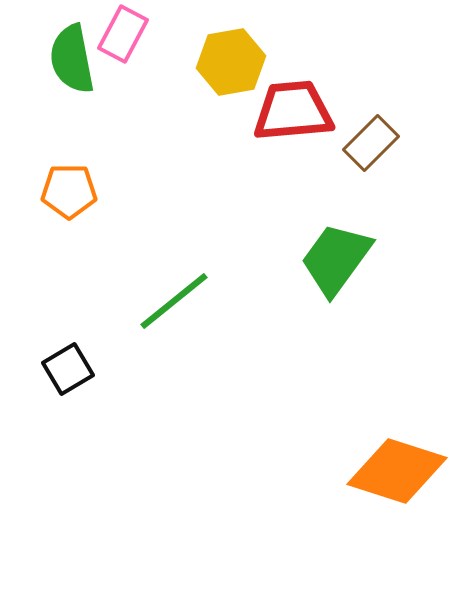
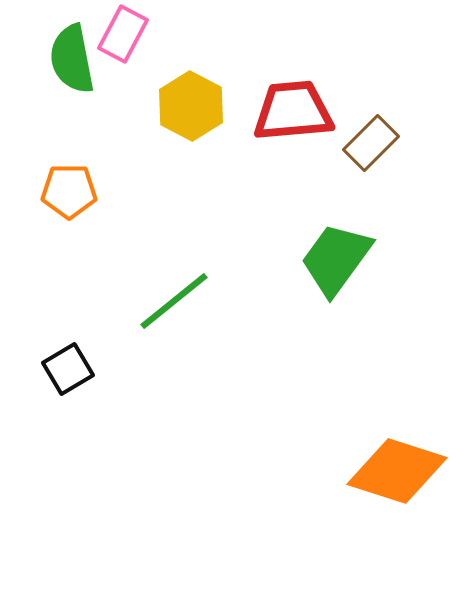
yellow hexagon: moved 40 px left, 44 px down; rotated 22 degrees counterclockwise
